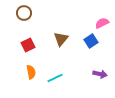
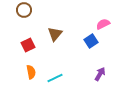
brown circle: moved 3 px up
pink semicircle: moved 1 px right, 1 px down
brown triangle: moved 6 px left, 5 px up
purple arrow: rotated 72 degrees counterclockwise
